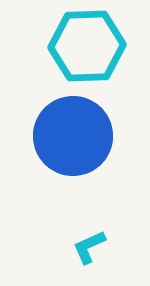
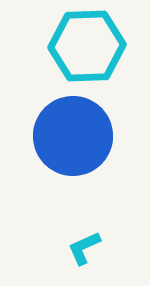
cyan L-shape: moved 5 px left, 1 px down
